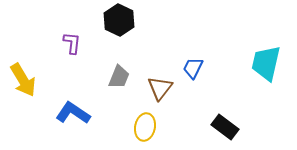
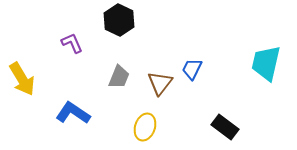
purple L-shape: rotated 30 degrees counterclockwise
blue trapezoid: moved 1 px left, 1 px down
yellow arrow: moved 1 px left, 1 px up
brown triangle: moved 5 px up
yellow ellipse: rotated 8 degrees clockwise
